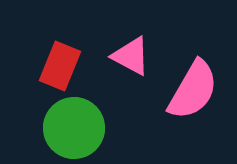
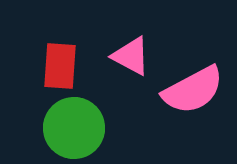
red rectangle: rotated 18 degrees counterclockwise
pink semicircle: rotated 32 degrees clockwise
